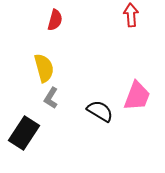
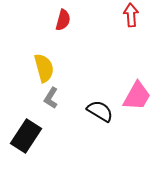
red semicircle: moved 8 px right
pink trapezoid: rotated 8 degrees clockwise
black rectangle: moved 2 px right, 3 px down
